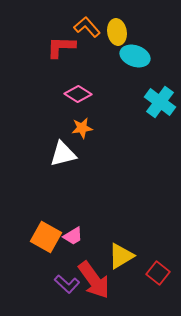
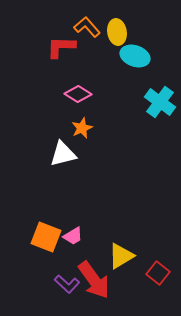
orange star: rotated 15 degrees counterclockwise
orange square: rotated 8 degrees counterclockwise
